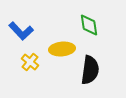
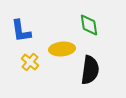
blue L-shape: rotated 35 degrees clockwise
